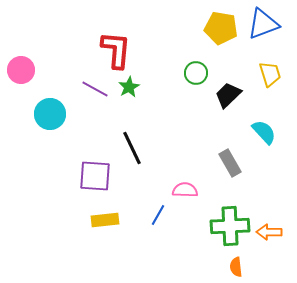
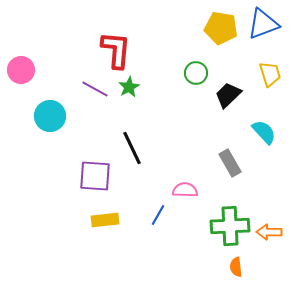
cyan circle: moved 2 px down
